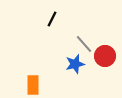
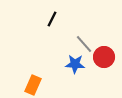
red circle: moved 1 px left, 1 px down
blue star: rotated 18 degrees clockwise
orange rectangle: rotated 24 degrees clockwise
